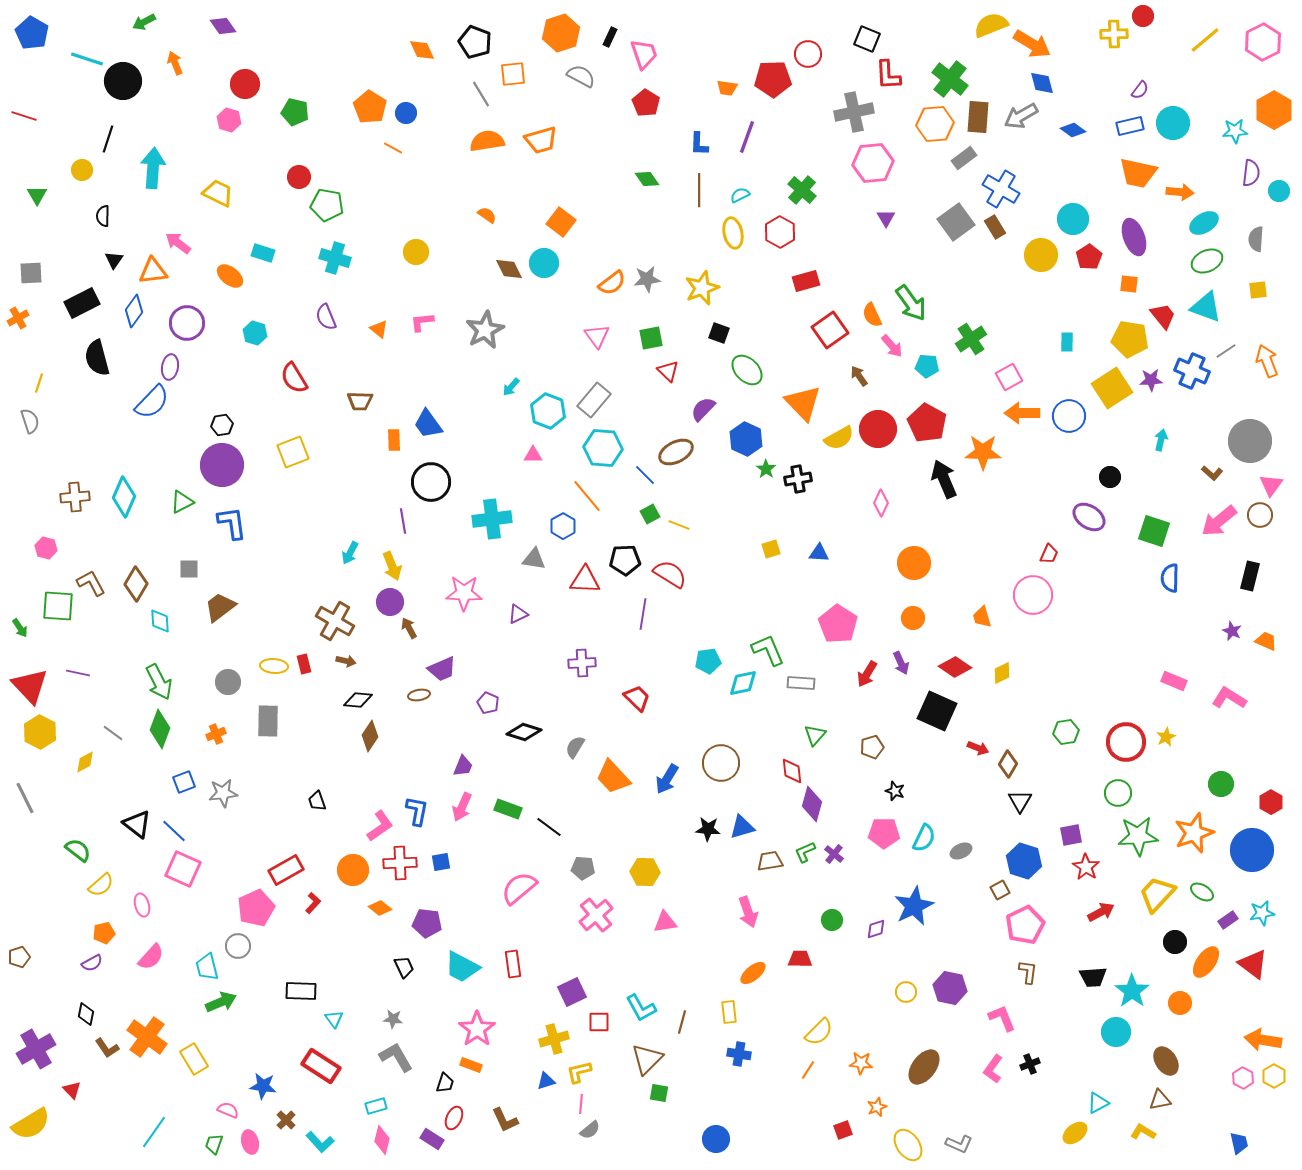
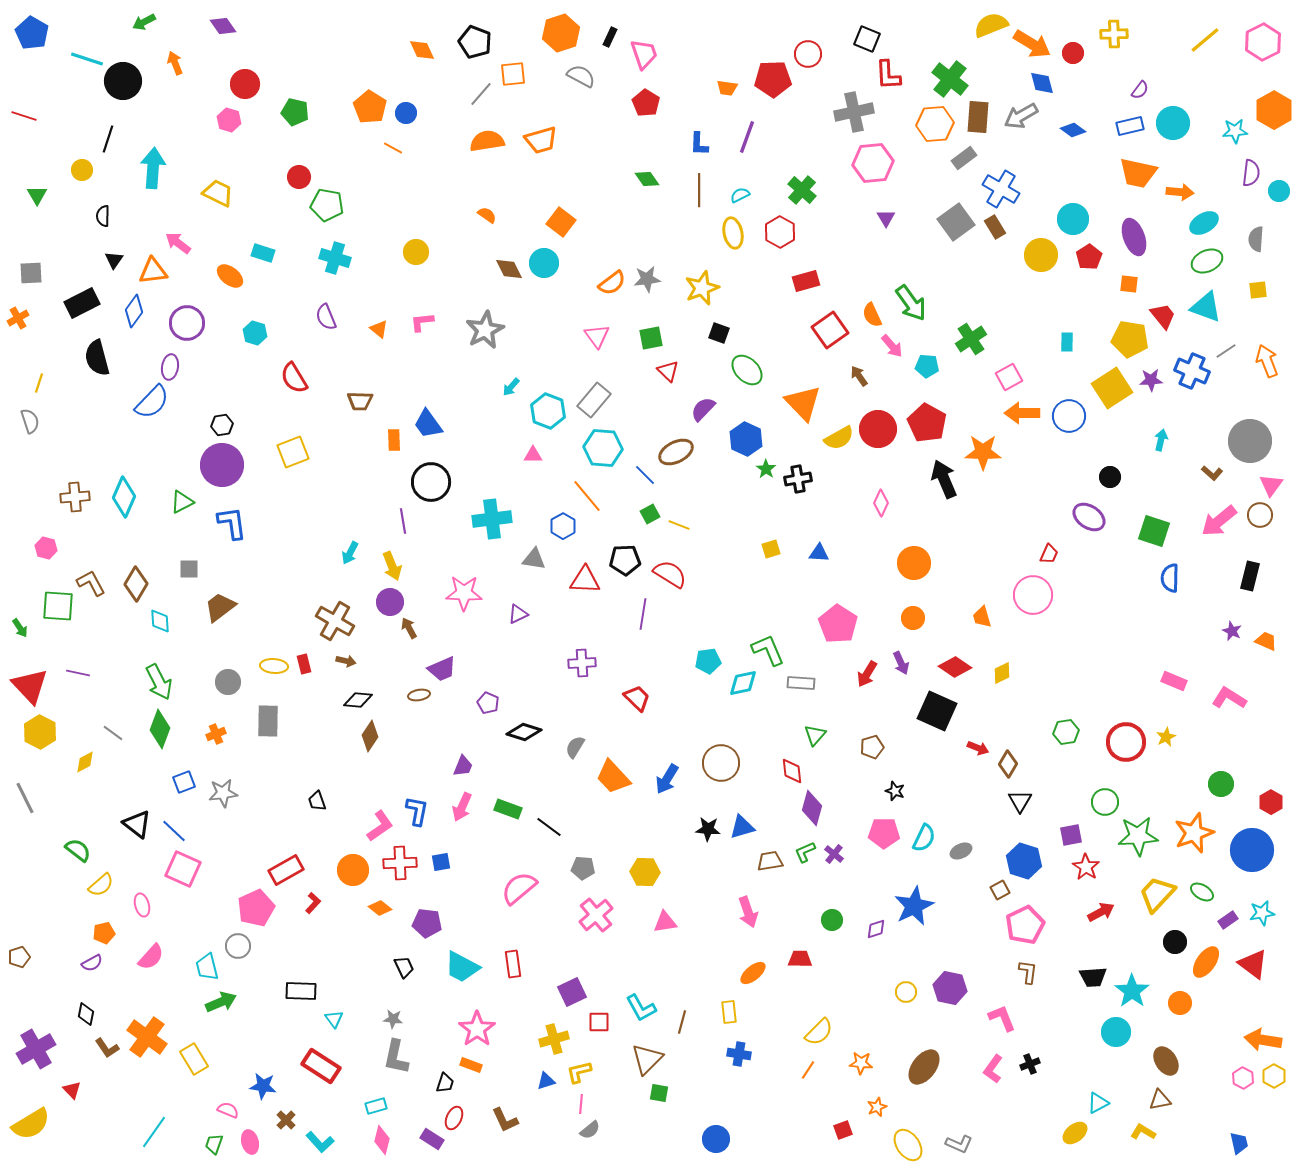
red circle at (1143, 16): moved 70 px left, 37 px down
gray line at (481, 94): rotated 72 degrees clockwise
green circle at (1118, 793): moved 13 px left, 9 px down
purple diamond at (812, 804): moved 4 px down
gray L-shape at (396, 1057): rotated 138 degrees counterclockwise
